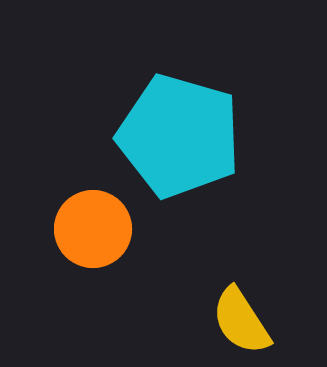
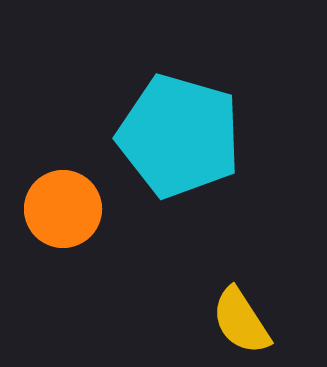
orange circle: moved 30 px left, 20 px up
